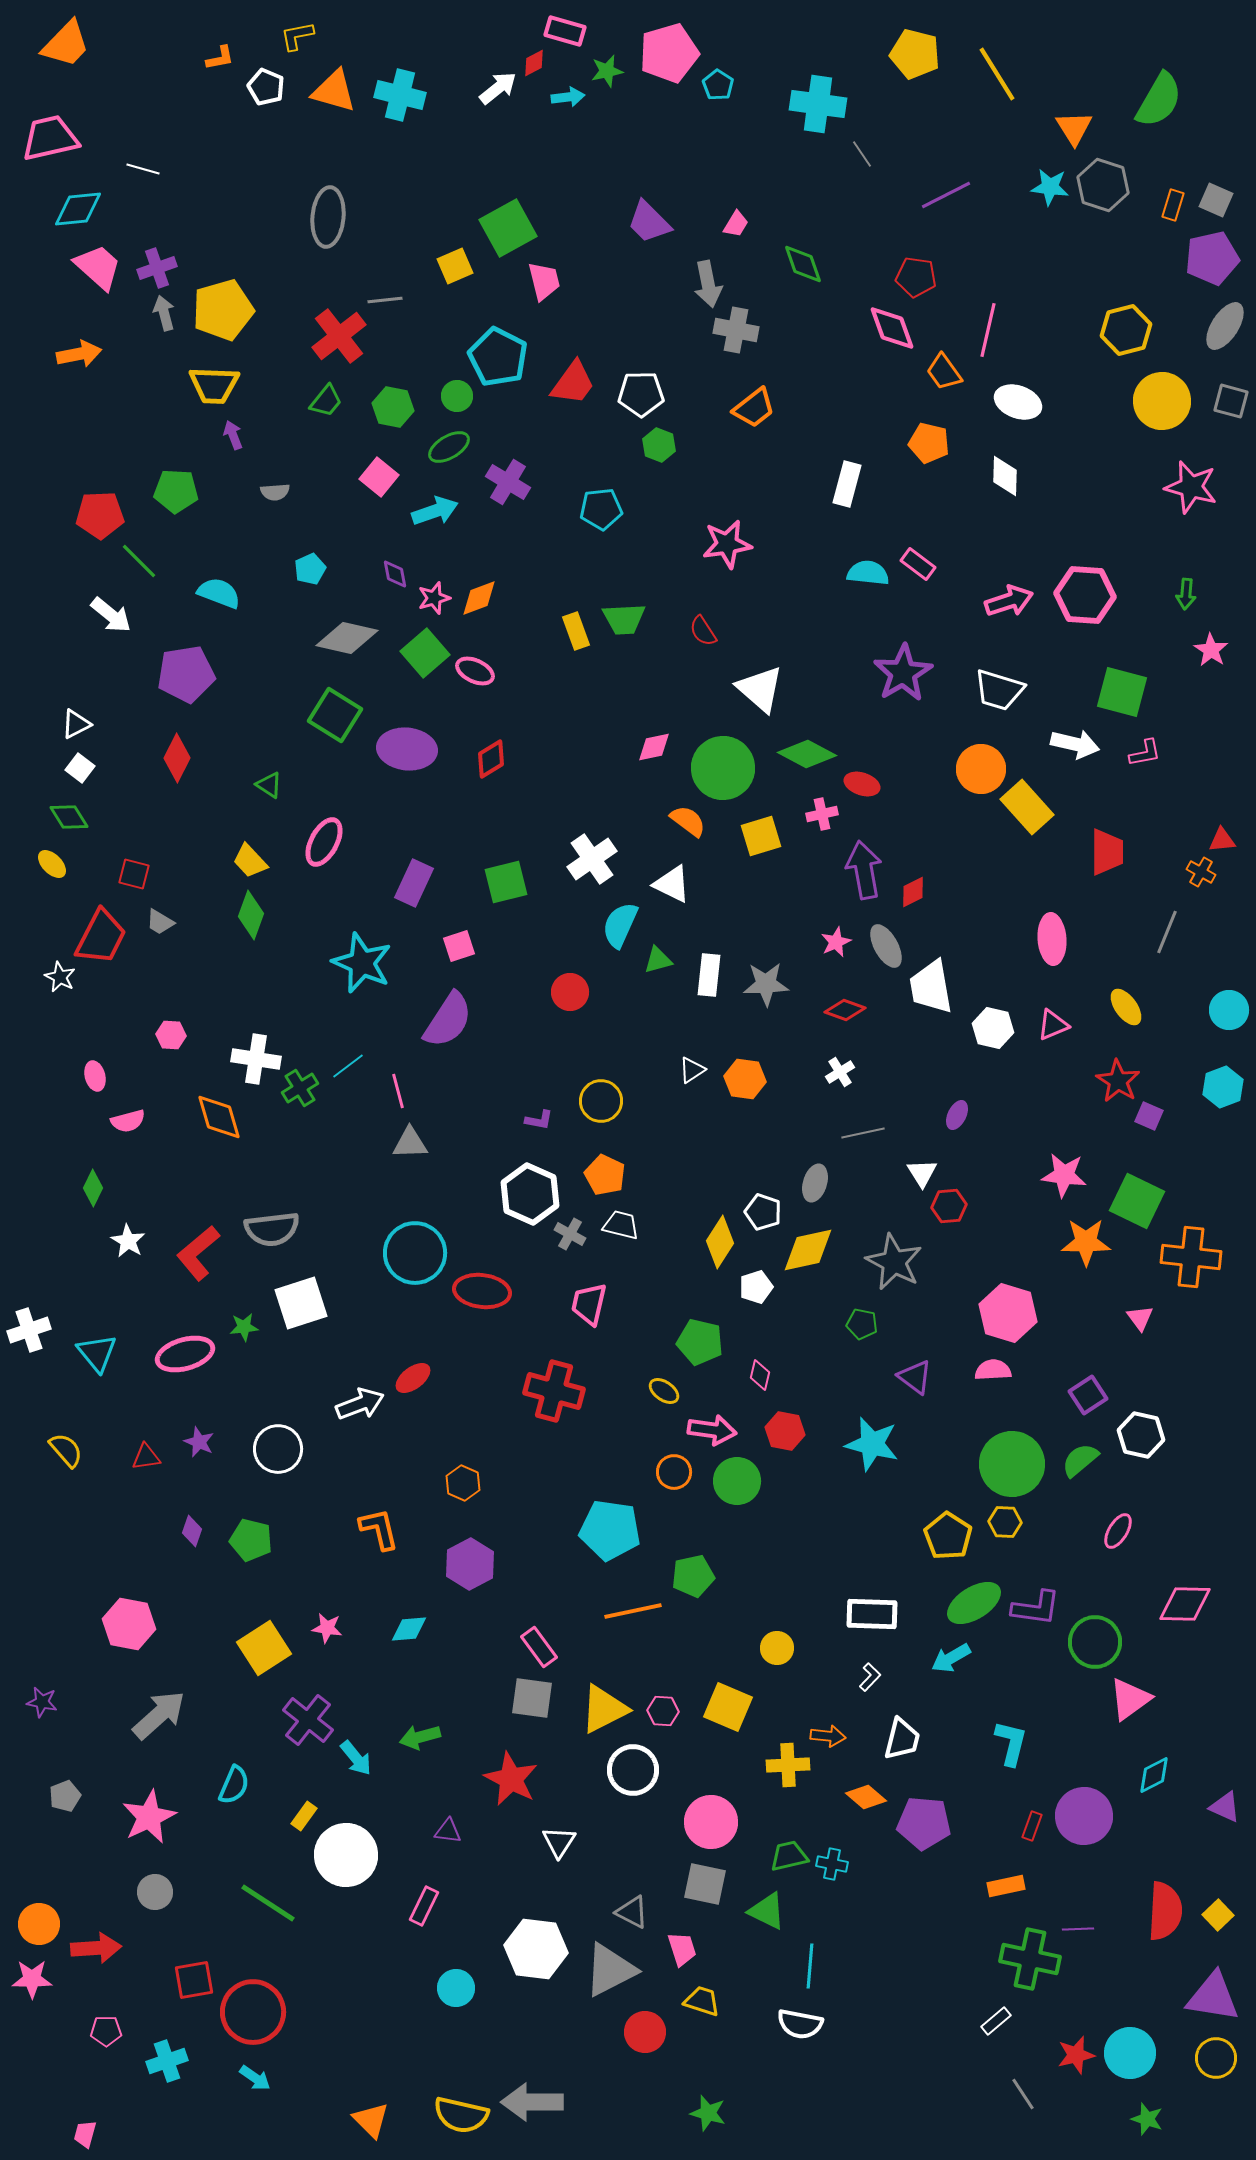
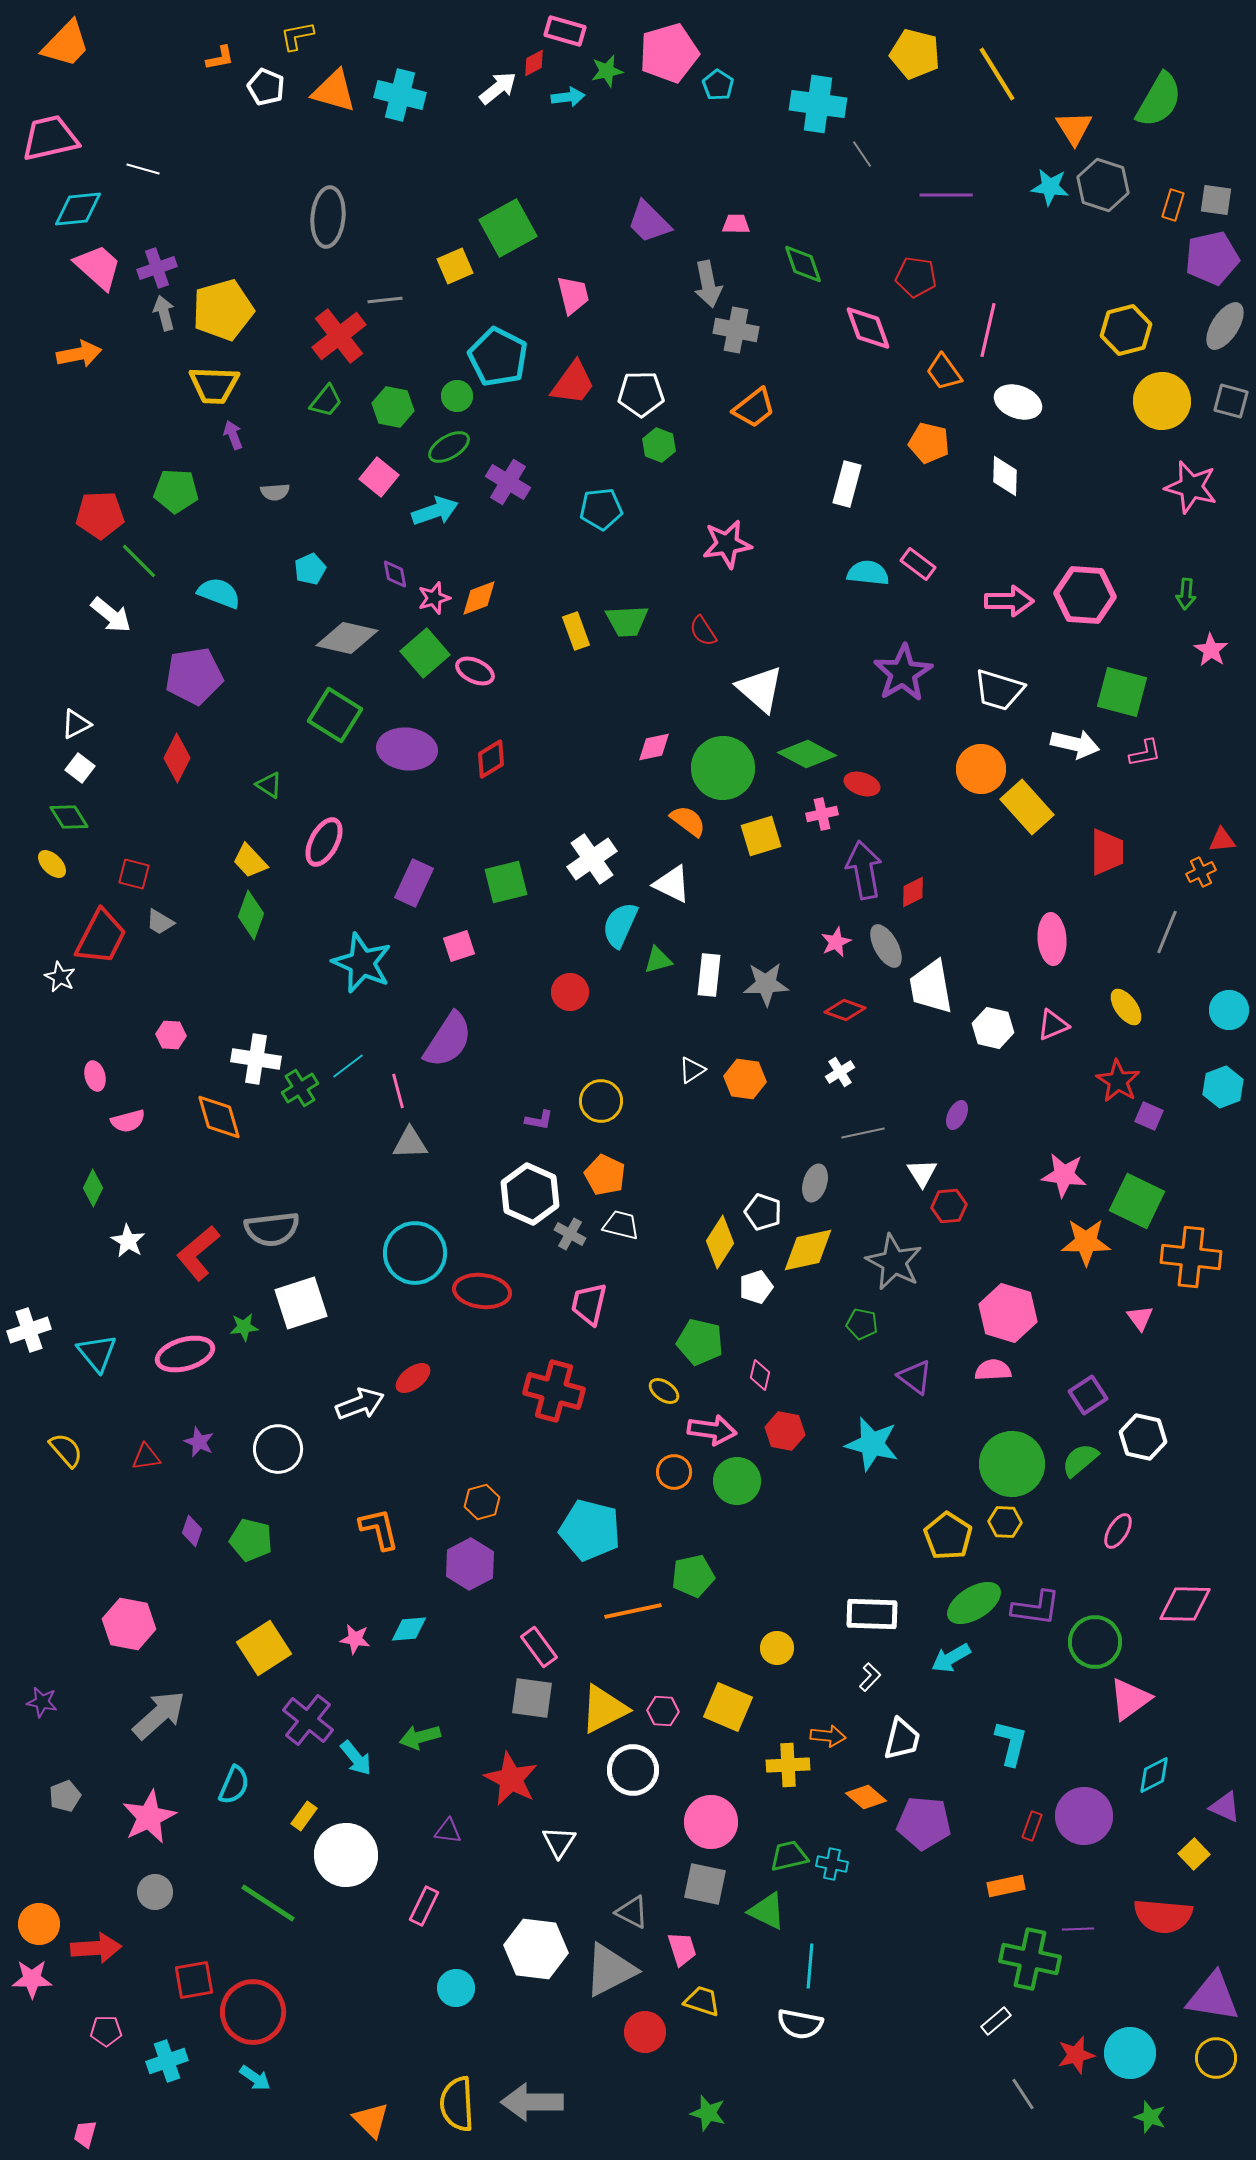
purple line at (946, 195): rotated 27 degrees clockwise
gray square at (1216, 200): rotated 16 degrees counterclockwise
pink trapezoid at (736, 224): rotated 120 degrees counterclockwise
pink trapezoid at (544, 281): moved 29 px right, 14 px down
pink diamond at (892, 328): moved 24 px left
pink arrow at (1009, 601): rotated 18 degrees clockwise
green trapezoid at (624, 619): moved 3 px right, 2 px down
purple pentagon at (186, 674): moved 8 px right, 2 px down
orange cross at (1201, 872): rotated 36 degrees clockwise
purple semicircle at (448, 1020): moved 20 px down
white hexagon at (1141, 1435): moved 2 px right, 2 px down
orange hexagon at (463, 1483): moved 19 px right, 19 px down; rotated 20 degrees clockwise
cyan pentagon at (610, 1530): moved 20 px left; rotated 6 degrees clockwise
pink star at (327, 1628): moved 28 px right, 11 px down
red semicircle at (1165, 1911): moved 2 px left, 5 px down; rotated 92 degrees clockwise
yellow square at (1218, 1915): moved 24 px left, 61 px up
yellow semicircle at (461, 2115): moved 4 px left, 11 px up; rotated 74 degrees clockwise
green star at (1147, 2119): moved 3 px right, 2 px up
